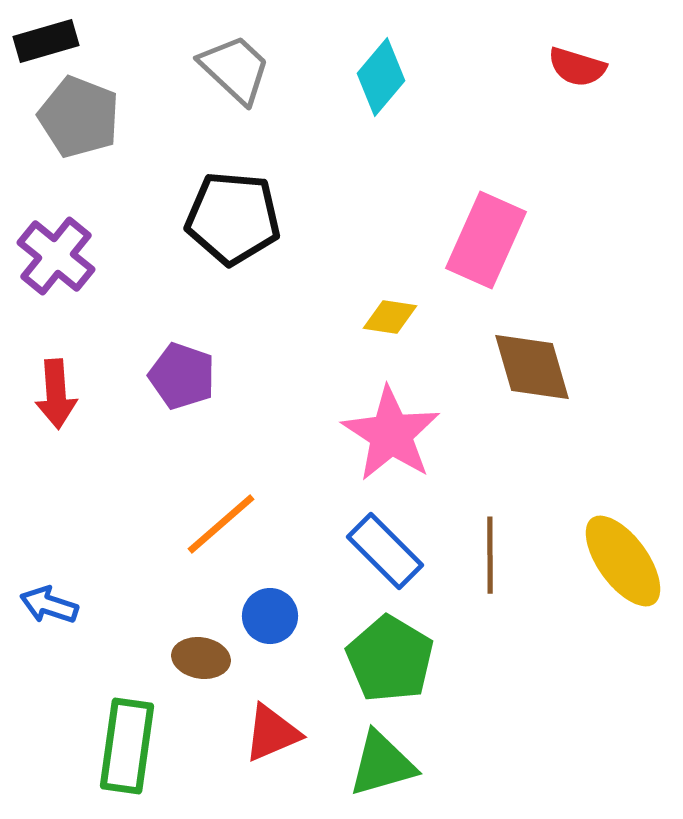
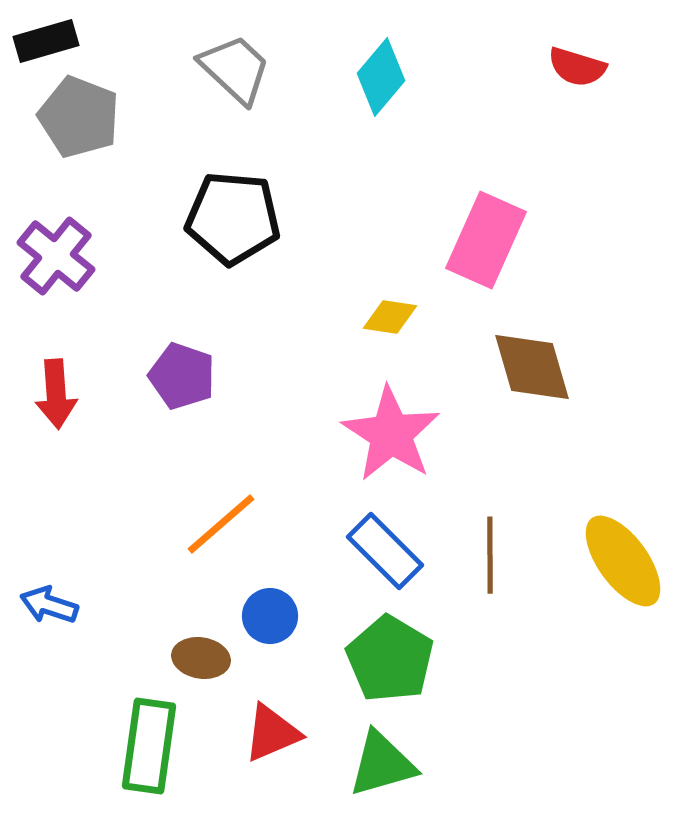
green rectangle: moved 22 px right
